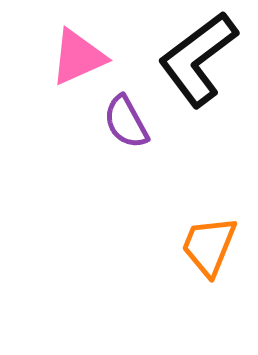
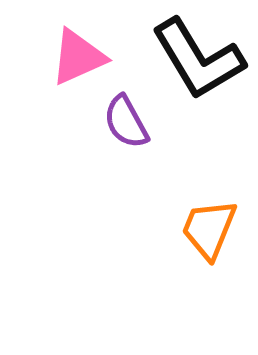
black L-shape: rotated 84 degrees counterclockwise
orange trapezoid: moved 17 px up
